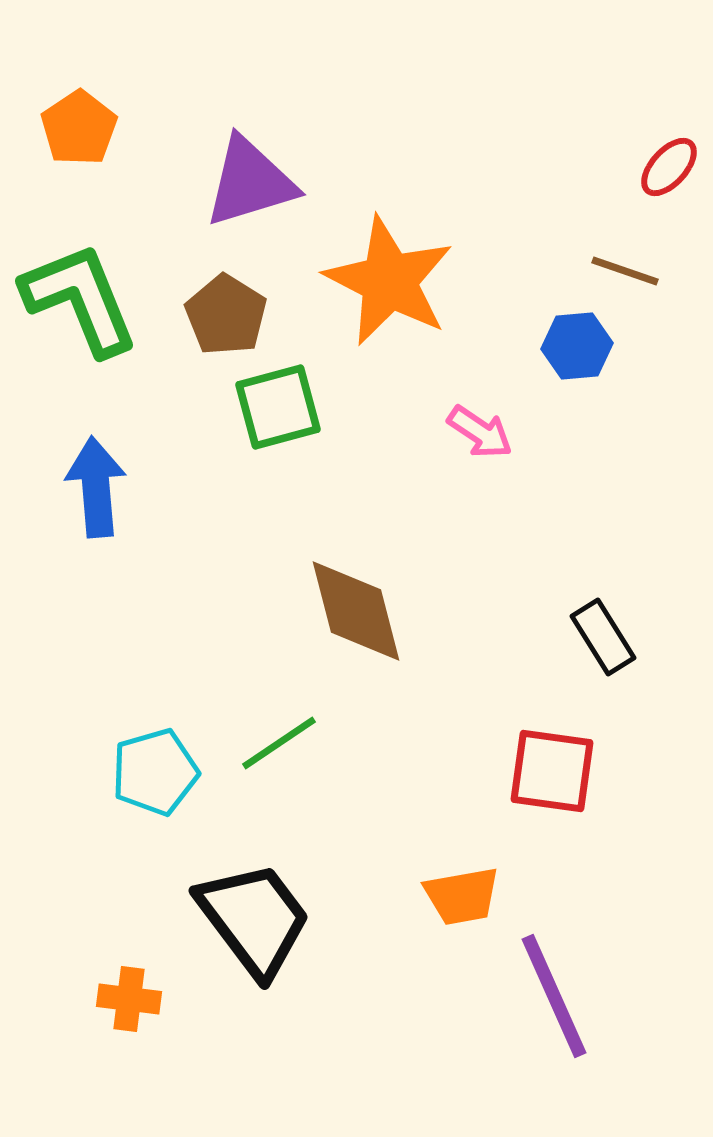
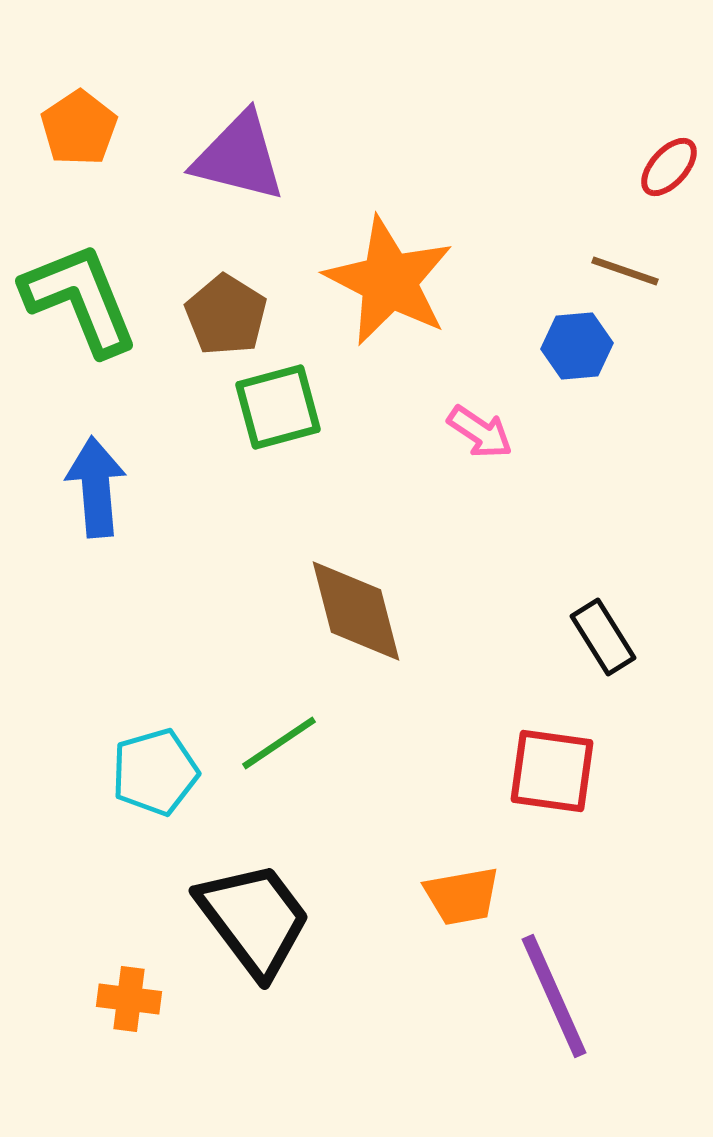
purple triangle: moved 11 px left, 25 px up; rotated 31 degrees clockwise
